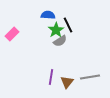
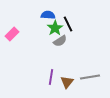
black line: moved 1 px up
green star: moved 1 px left, 2 px up
